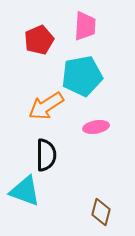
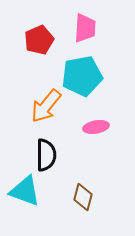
pink trapezoid: moved 2 px down
orange arrow: rotated 18 degrees counterclockwise
brown diamond: moved 18 px left, 15 px up
